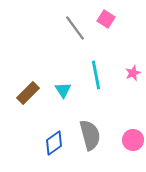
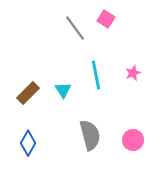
blue diamond: moved 26 px left; rotated 25 degrees counterclockwise
